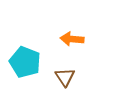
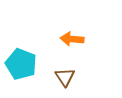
cyan pentagon: moved 4 px left, 2 px down
